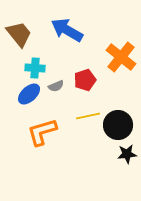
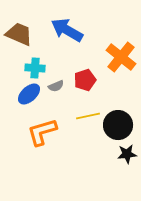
brown trapezoid: rotated 28 degrees counterclockwise
